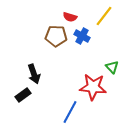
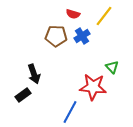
red semicircle: moved 3 px right, 3 px up
blue cross: rotated 28 degrees clockwise
